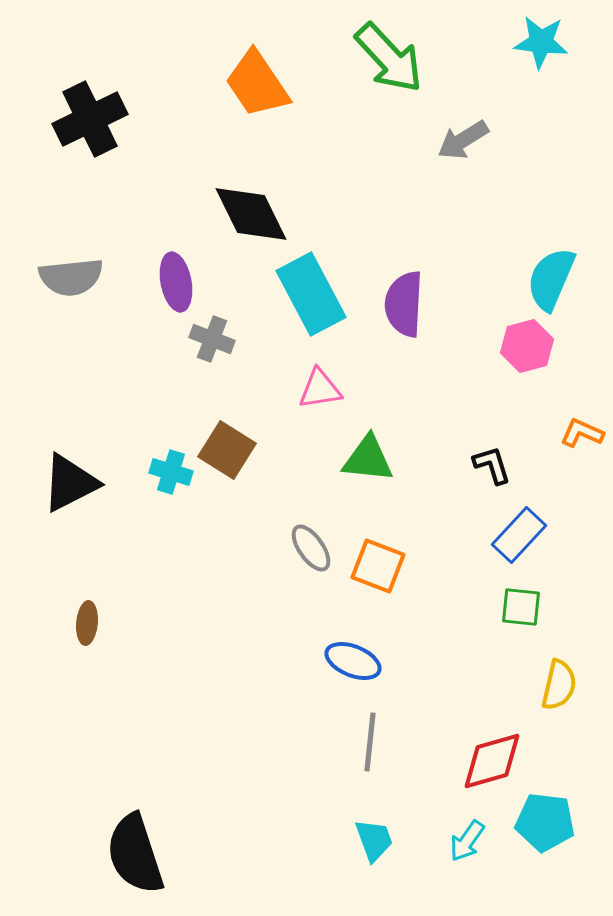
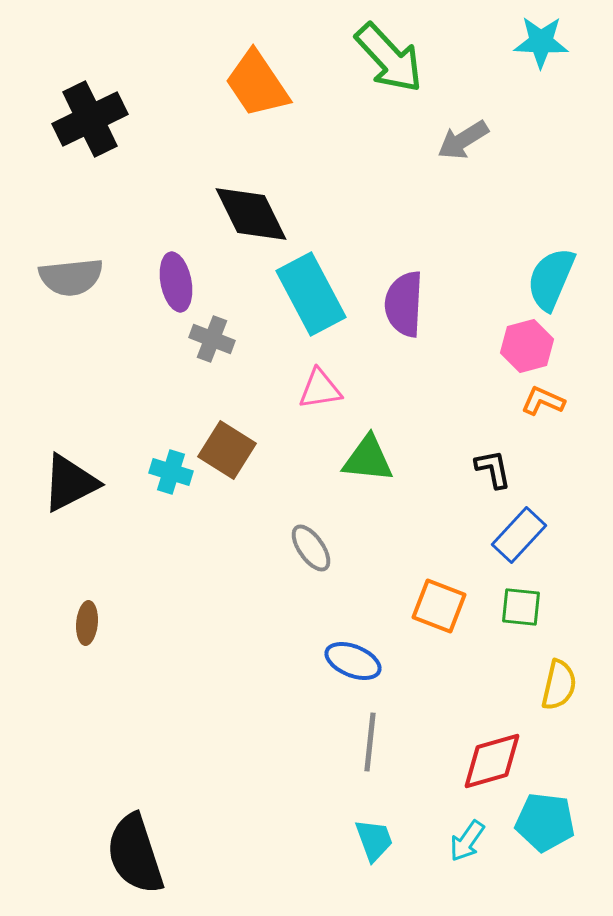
cyan star: rotated 4 degrees counterclockwise
orange L-shape: moved 39 px left, 32 px up
black L-shape: moved 1 px right, 4 px down; rotated 6 degrees clockwise
orange square: moved 61 px right, 40 px down
